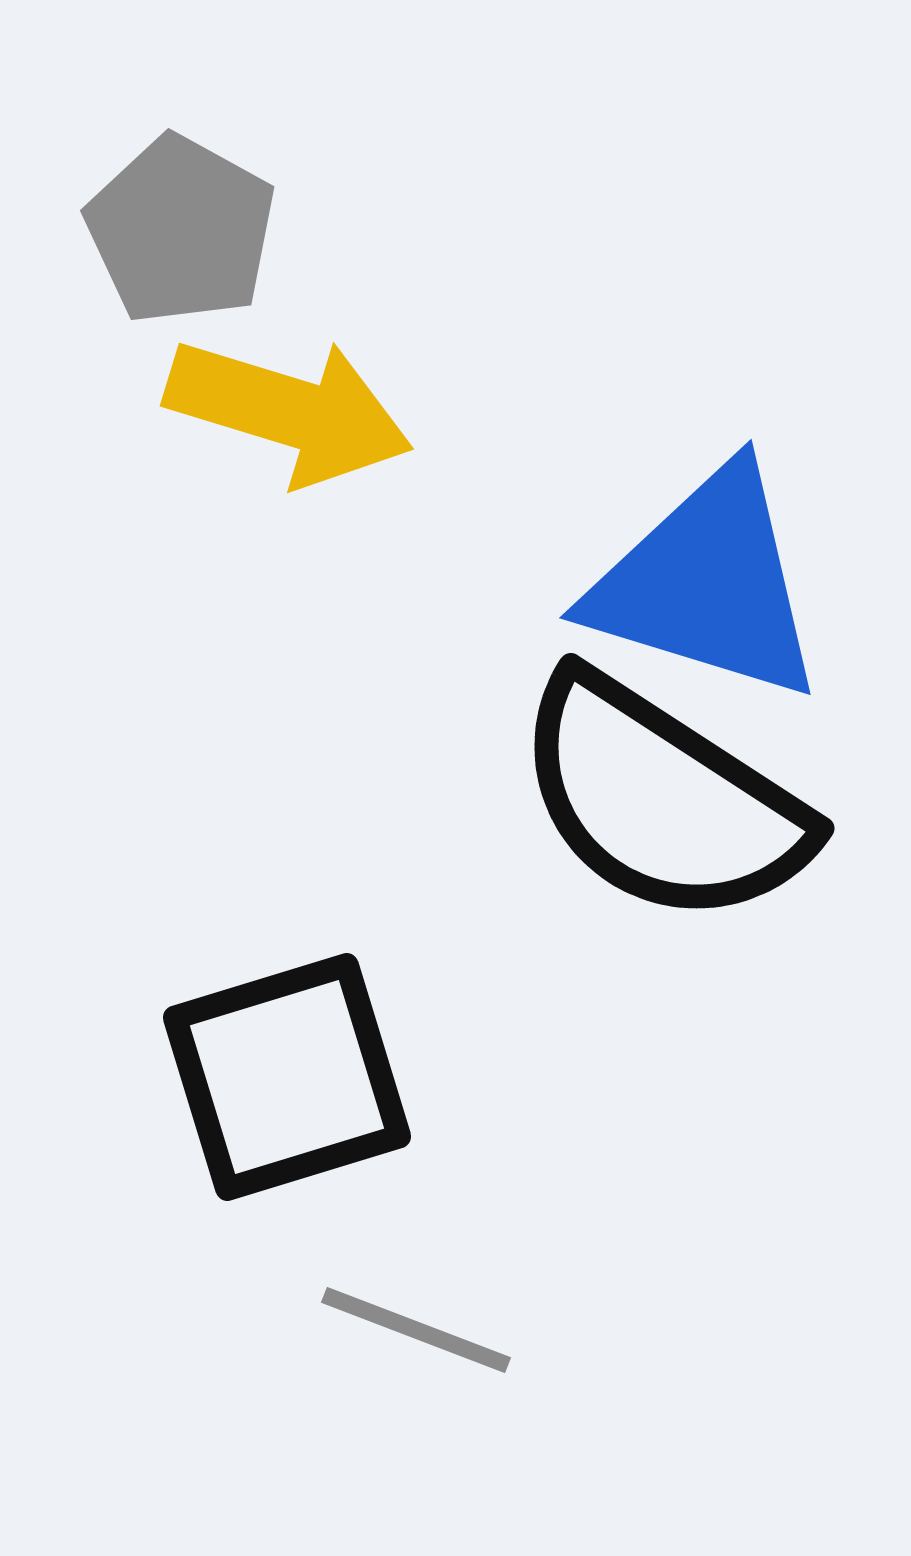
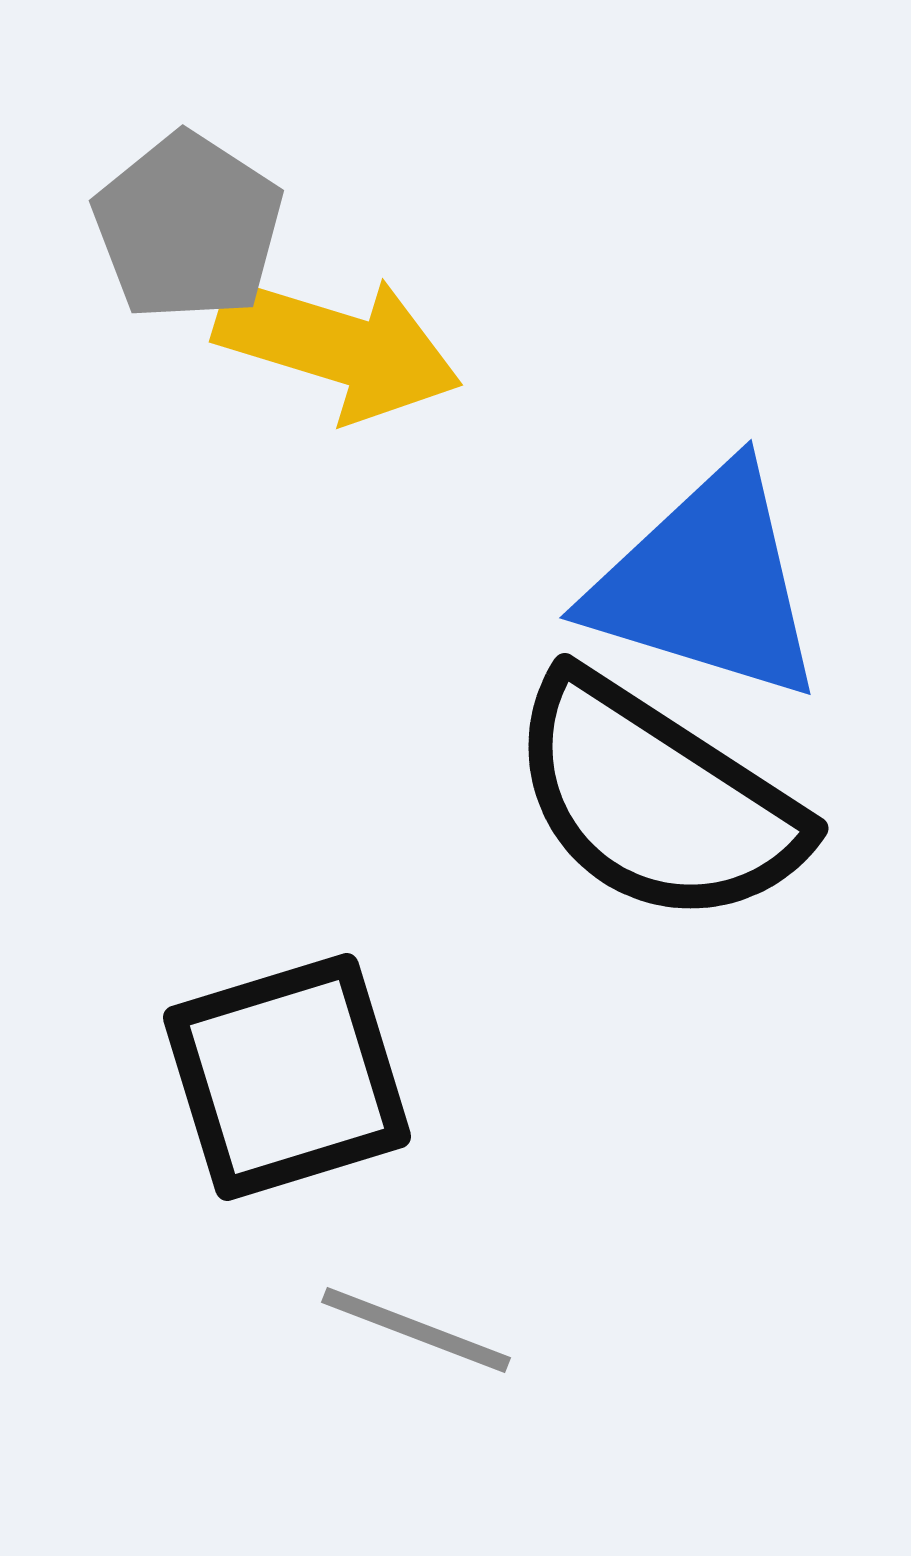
gray pentagon: moved 7 px right, 3 px up; rotated 4 degrees clockwise
yellow arrow: moved 49 px right, 64 px up
black semicircle: moved 6 px left
